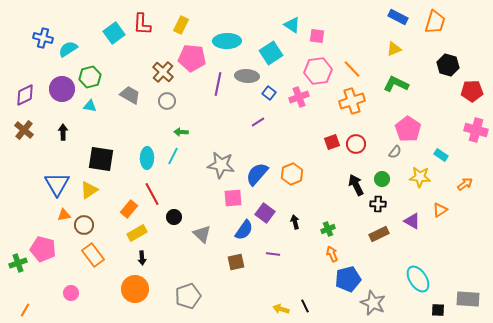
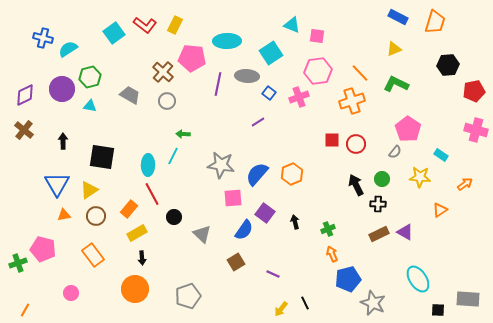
red L-shape at (142, 24): moved 3 px right, 1 px down; rotated 55 degrees counterclockwise
yellow rectangle at (181, 25): moved 6 px left
cyan triangle at (292, 25): rotated 12 degrees counterclockwise
black hexagon at (448, 65): rotated 20 degrees counterclockwise
orange line at (352, 69): moved 8 px right, 4 px down
red pentagon at (472, 91): moved 2 px right; rotated 10 degrees counterclockwise
black arrow at (63, 132): moved 9 px down
green arrow at (181, 132): moved 2 px right, 2 px down
red square at (332, 142): moved 2 px up; rotated 21 degrees clockwise
cyan ellipse at (147, 158): moved 1 px right, 7 px down
black square at (101, 159): moved 1 px right, 2 px up
purple triangle at (412, 221): moved 7 px left, 11 px down
brown circle at (84, 225): moved 12 px right, 9 px up
purple line at (273, 254): moved 20 px down; rotated 16 degrees clockwise
brown square at (236, 262): rotated 18 degrees counterclockwise
black line at (305, 306): moved 3 px up
yellow arrow at (281, 309): rotated 70 degrees counterclockwise
